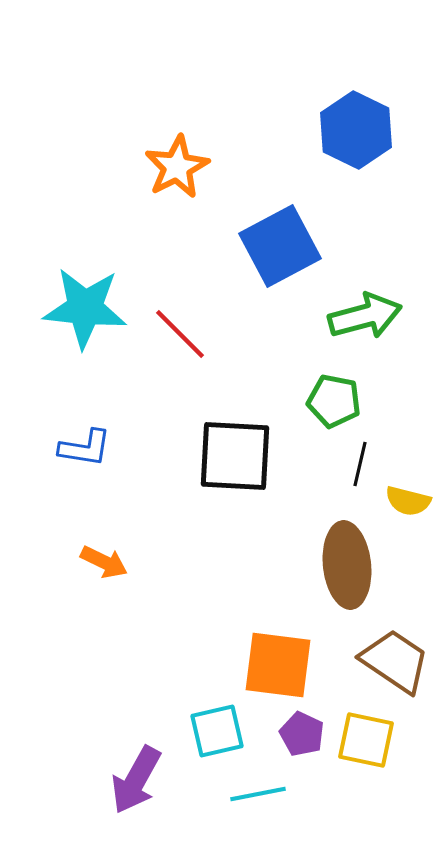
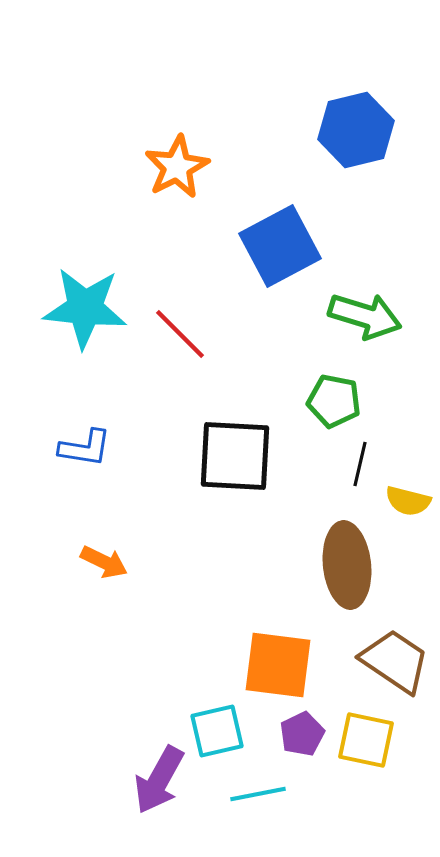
blue hexagon: rotated 20 degrees clockwise
green arrow: rotated 32 degrees clockwise
purple pentagon: rotated 21 degrees clockwise
purple arrow: moved 23 px right
